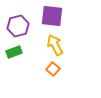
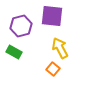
purple hexagon: moved 3 px right
yellow arrow: moved 5 px right, 3 px down
green rectangle: rotated 49 degrees clockwise
